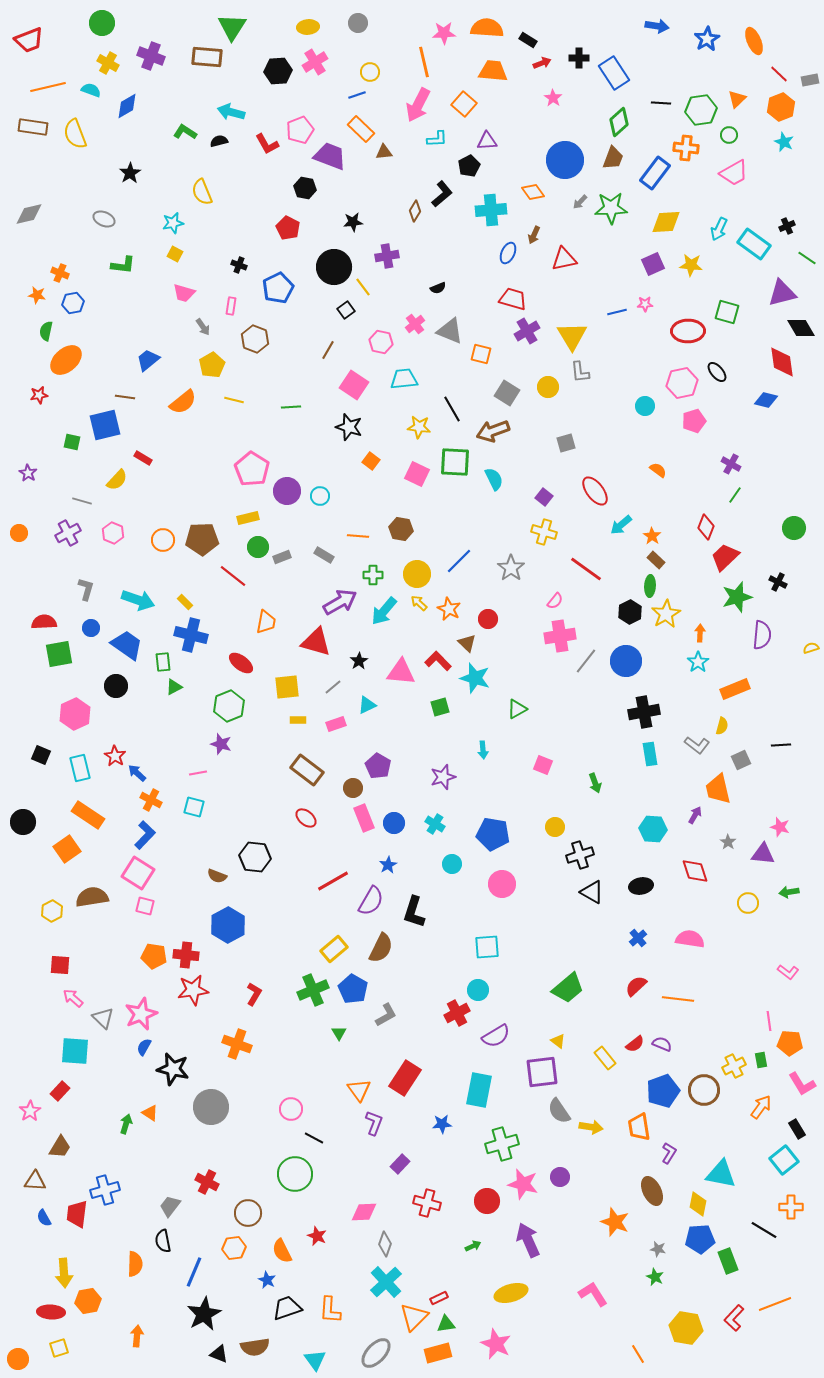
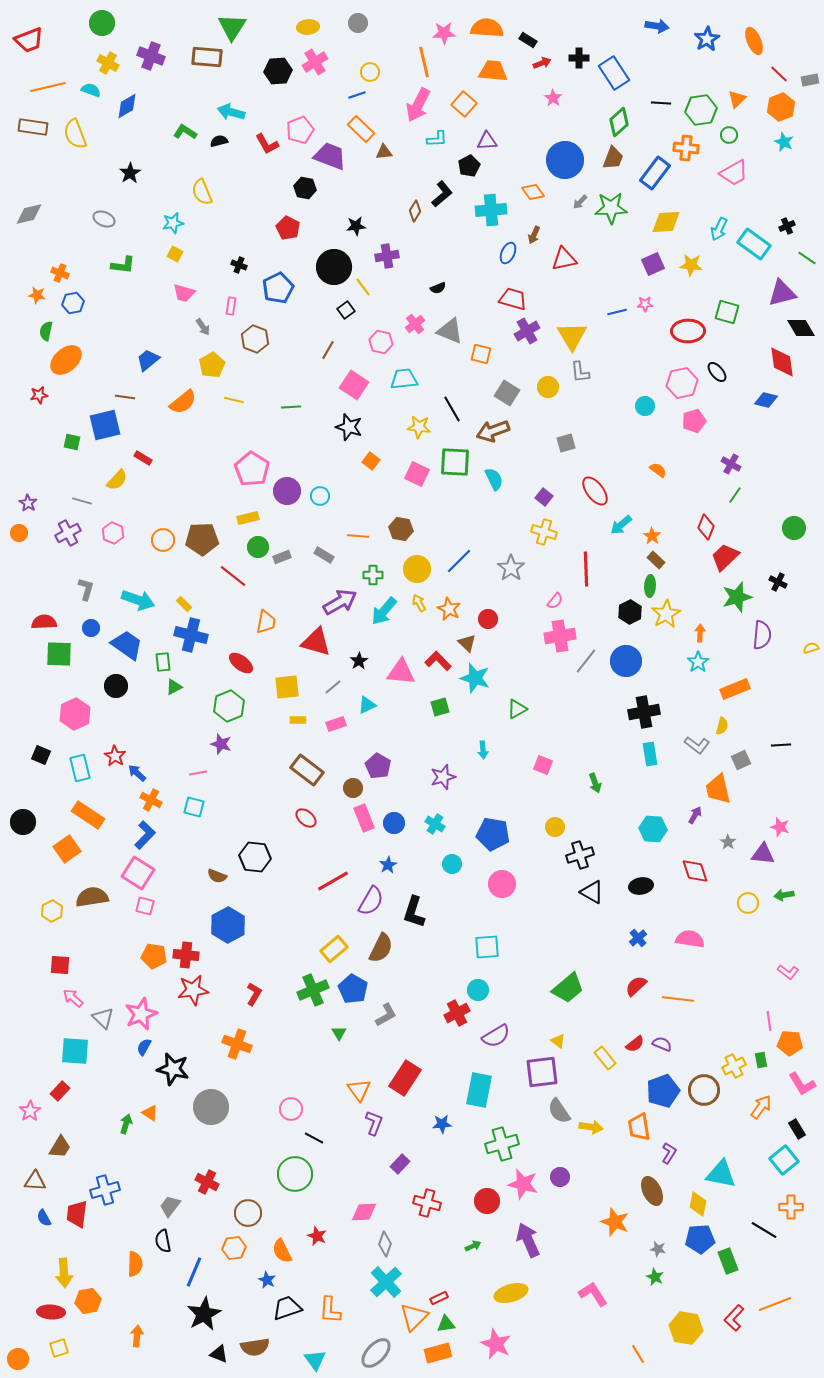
black star at (353, 222): moved 3 px right, 4 px down
purple star at (28, 473): moved 30 px down
red line at (586, 569): rotated 52 degrees clockwise
yellow circle at (417, 574): moved 5 px up
yellow rectangle at (185, 602): moved 1 px left, 2 px down
yellow arrow at (419, 603): rotated 18 degrees clockwise
green square at (59, 654): rotated 12 degrees clockwise
green arrow at (789, 892): moved 5 px left, 3 px down
